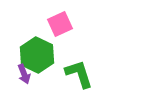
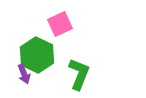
green L-shape: rotated 40 degrees clockwise
